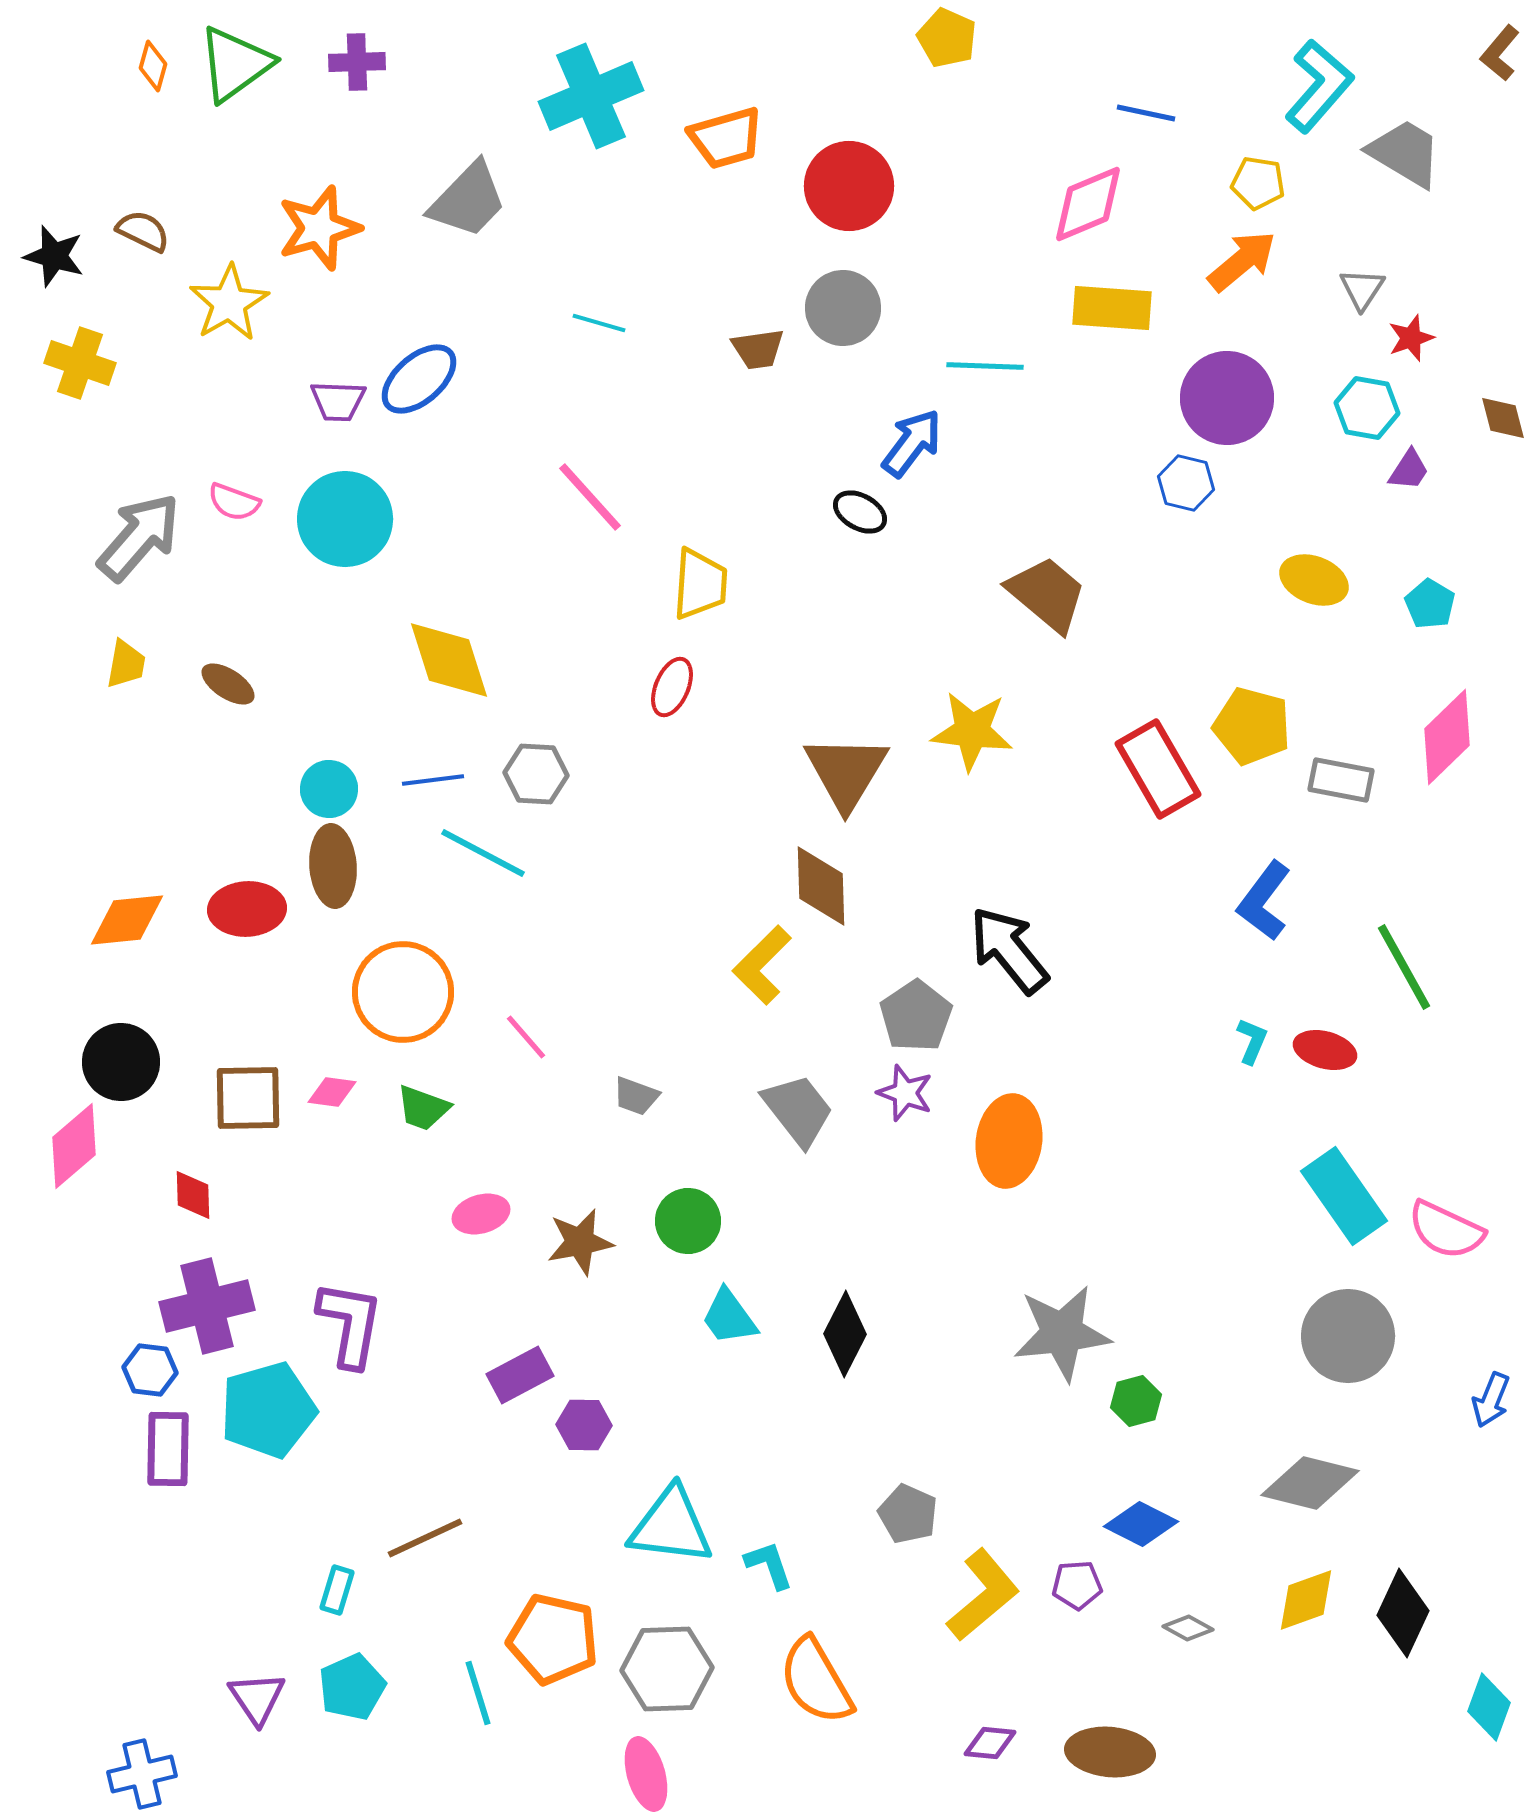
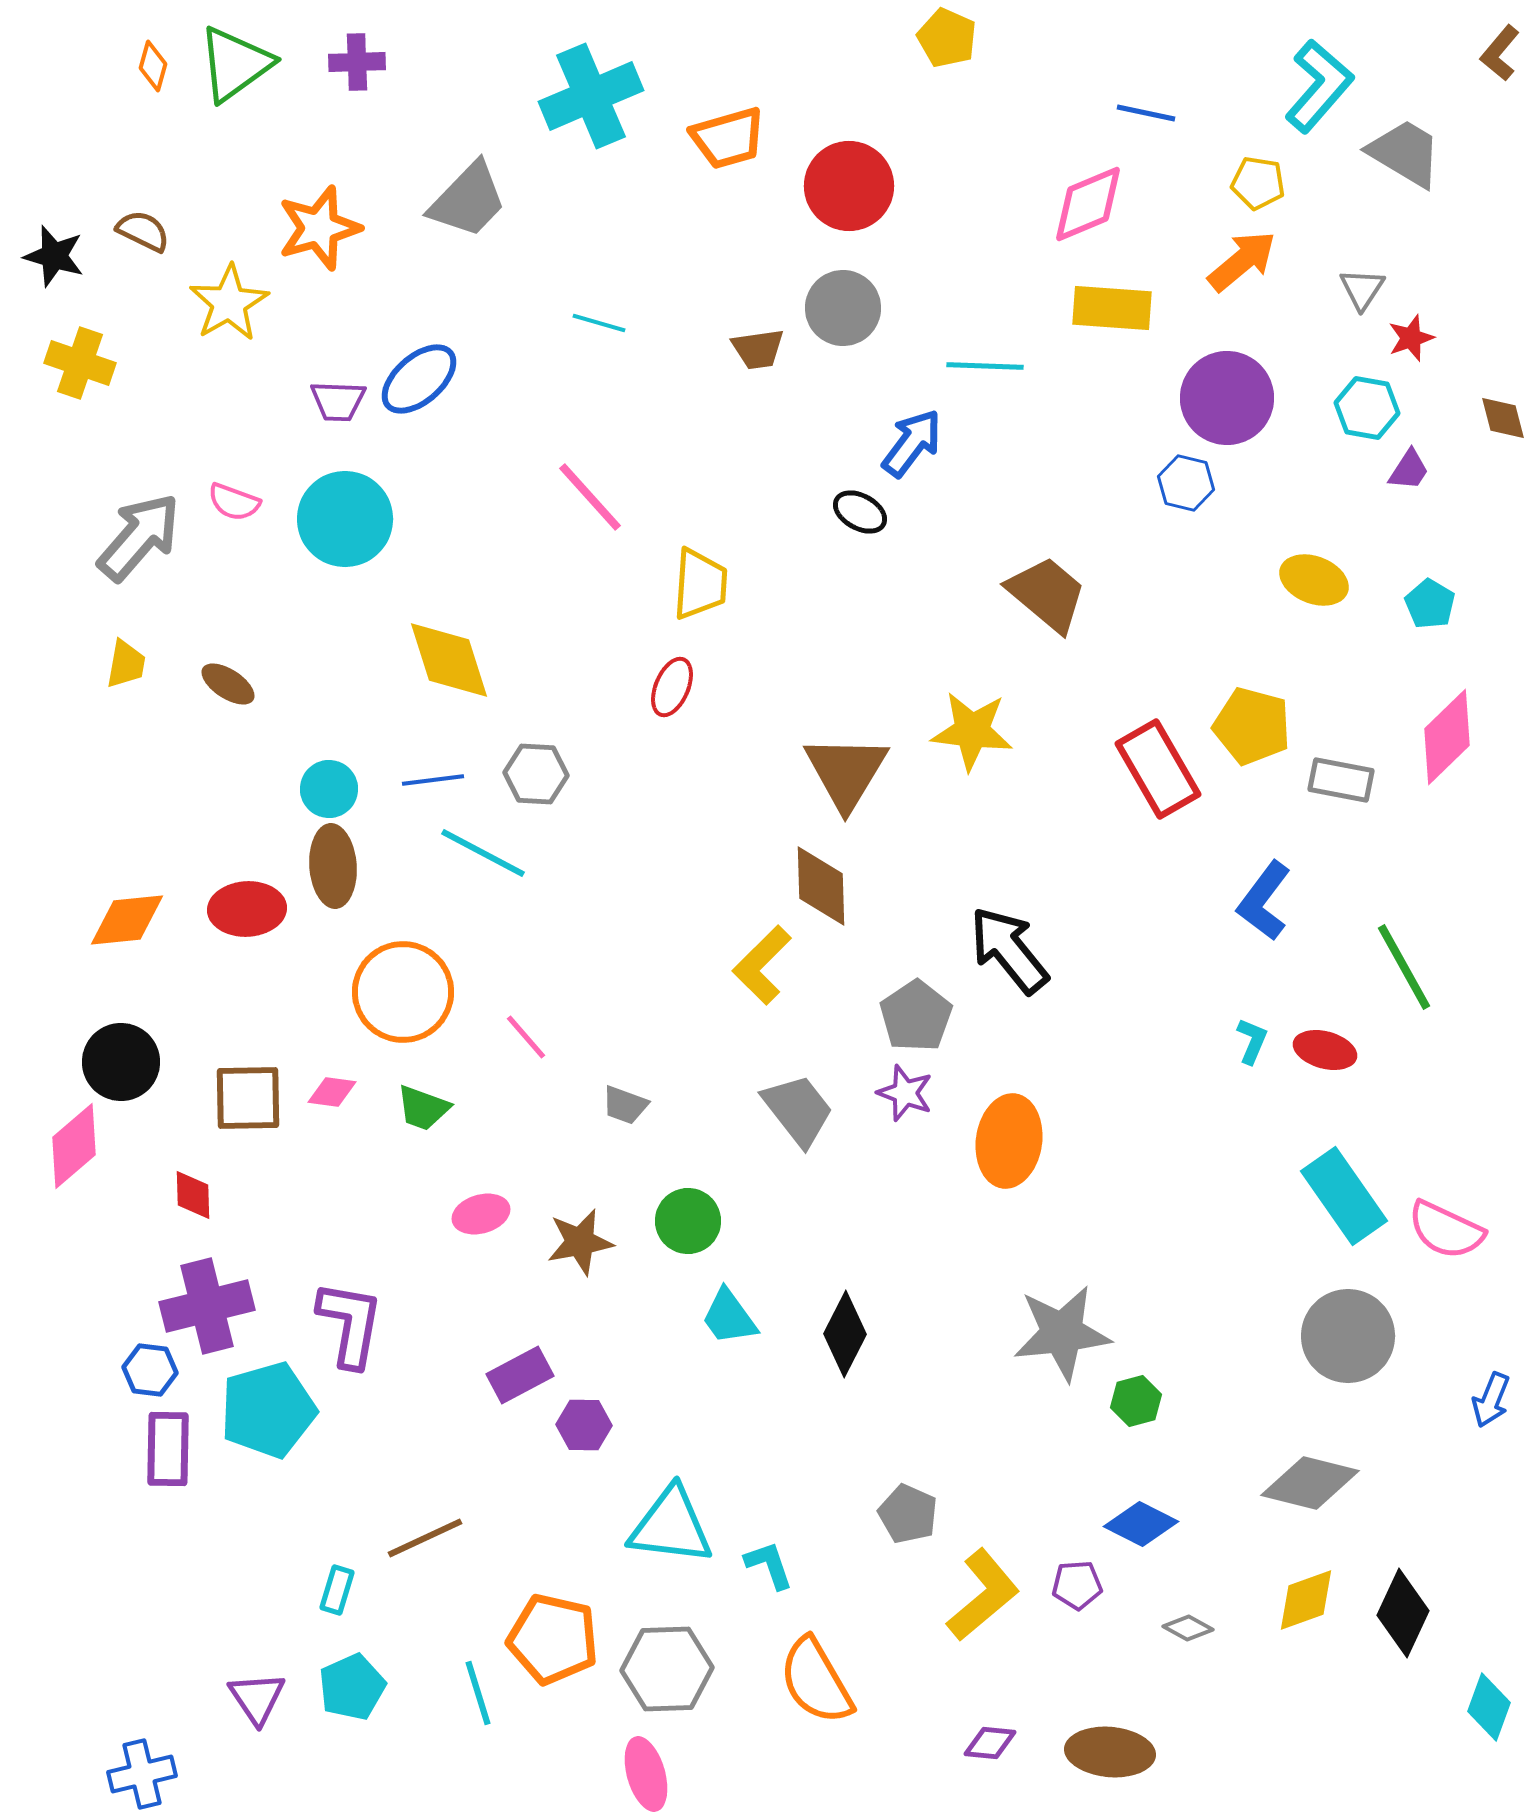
orange trapezoid at (726, 138): moved 2 px right
gray trapezoid at (636, 1096): moved 11 px left, 9 px down
